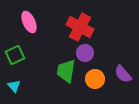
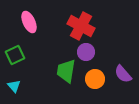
red cross: moved 1 px right, 1 px up
purple circle: moved 1 px right, 1 px up
